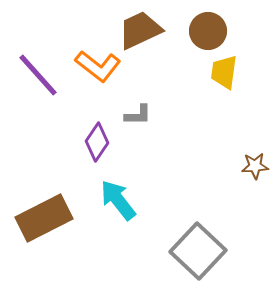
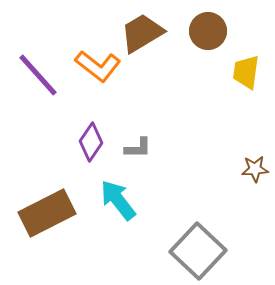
brown trapezoid: moved 2 px right, 3 px down; rotated 6 degrees counterclockwise
yellow trapezoid: moved 22 px right
gray L-shape: moved 33 px down
purple diamond: moved 6 px left
brown star: moved 3 px down
brown rectangle: moved 3 px right, 5 px up
